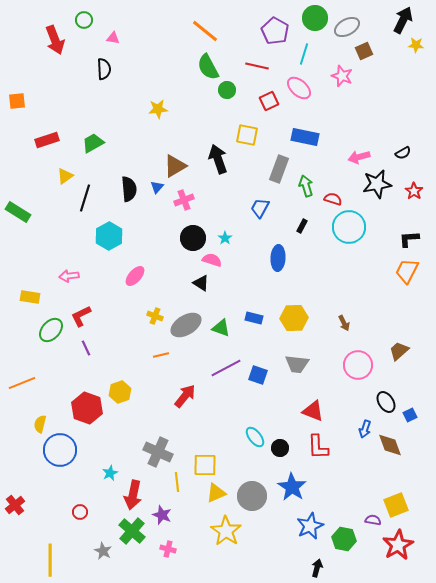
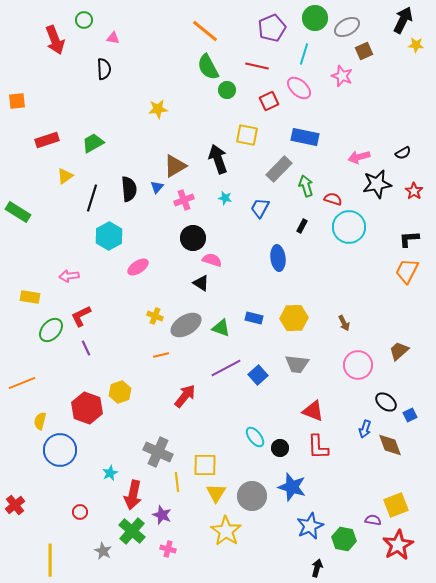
purple pentagon at (275, 31): moved 3 px left, 3 px up; rotated 20 degrees clockwise
gray rectangle at (279, 169): rotated 24 degrees clockwise
black line at (85, 198): moved 7 px right
cyan star at (225, 238): moved 40 px up; rotated 24 degrees counterclockwise
blue ellipse at (278, 258): rotated 10 degrees counterclockwise
pink ellipse at (135, 276): moved 3 px right, 9 px up; rotated 15 degrees clockwise
blue square at (258, 375): rotated 30 degrees clockwise
black ellipse at (386, 402): rotated 20 degrees counterclockwise
yellow semicircle at (40, 424): moved 3 px up
blue star at (292, 487): rotated 16 degrees counterclockwise
yellow triangle at (216, 493): rotated 35 degrees counterclockwise
